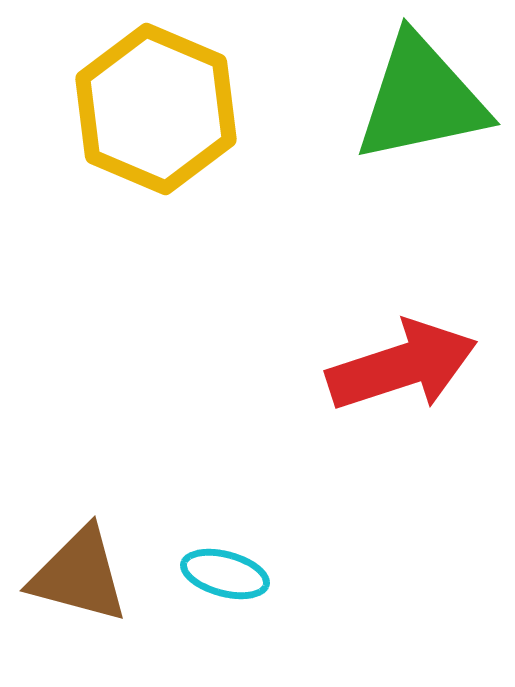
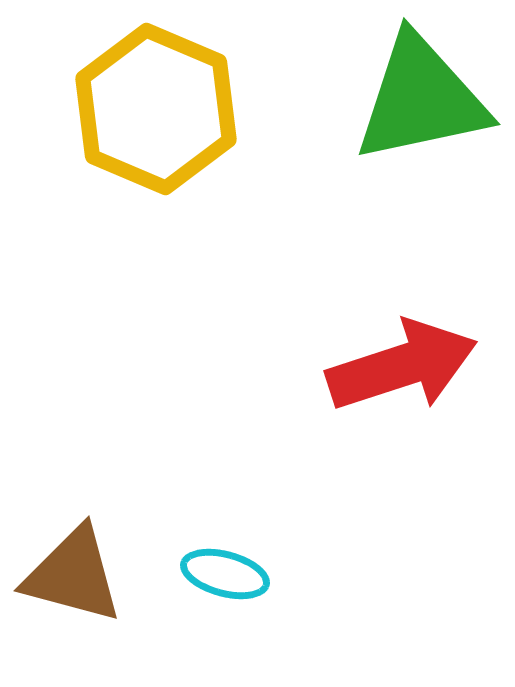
brown triangle: moved 6 px left
